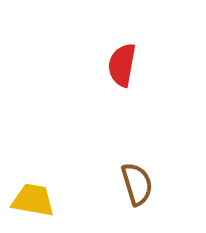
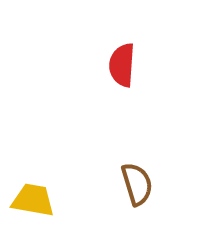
red semicircle: rotated 6 degrees counterclockwise
